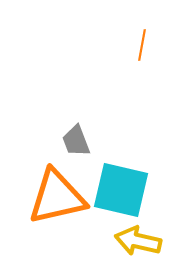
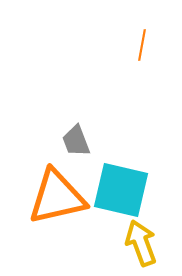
yellow arrow: moved 3 px right, 2 px down; rotated 57 degrees clockwise
